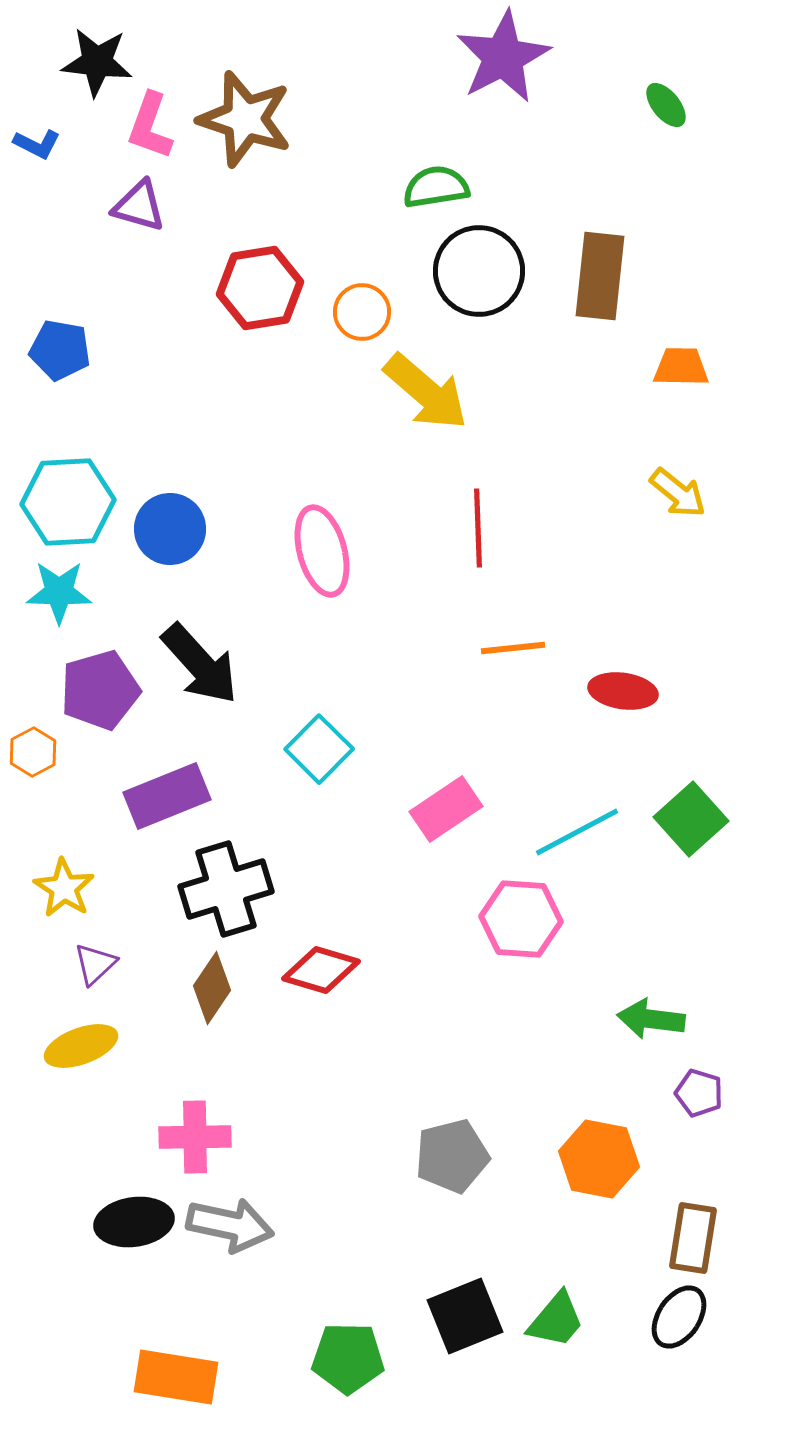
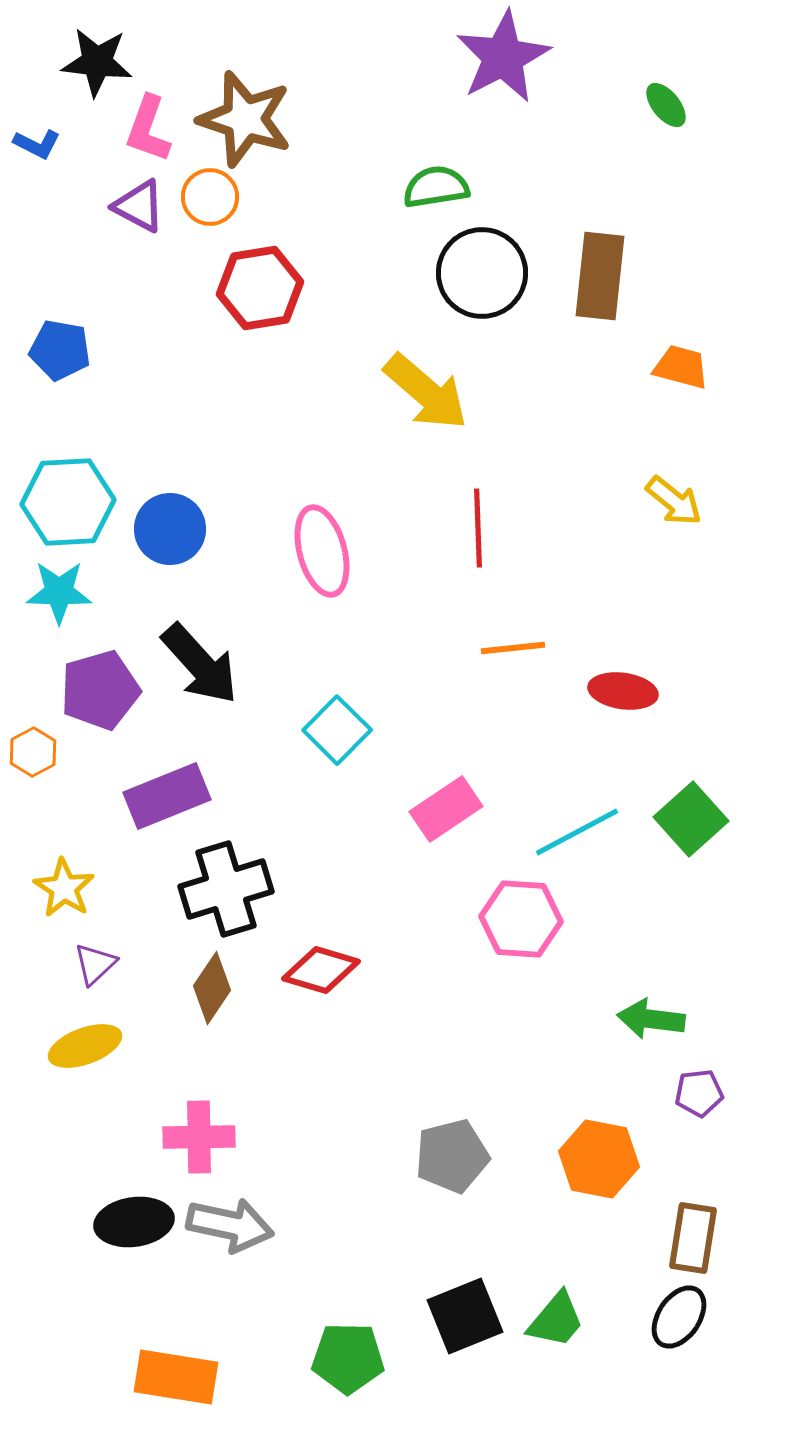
pink L-shape at (150, 126): moved 2 px left, 3 px down
purple triangle at (139, 206): rotated 12 degrees clockwise
black circle at (479, 271): moved 3 px right, 2 px down
orange circle at (362, 312): moved 152 px left, 115 px up
orange trapezoid at (681, 367): rotated 14 degrees clockwise
yellow arrow at (678, 493): moved 4 px left, 8 px down
cyan square at (319, 749): moved 18 px right, 19 px up
yellow ellipse at (81, 1046): moved 4 px right
purple pentagon at (699, 1093): rotated 24 degrees counterclockwise
pink cross at (195, 1137): moved 4 px right
